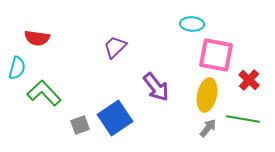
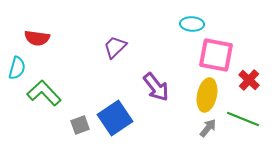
green line: rotated 12 degrees clockwise
